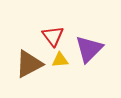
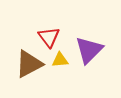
red triangle: moved 4 px left, 1 px down
purple triangle: moved 1 px down
